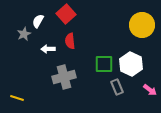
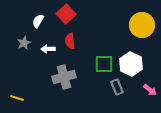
gray star: moved 9 px down
